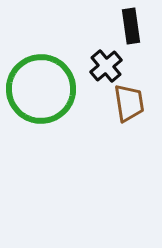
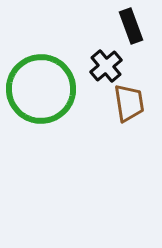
black rectangle: rotated 12 degrees counterclockwise
